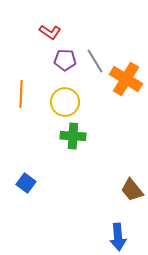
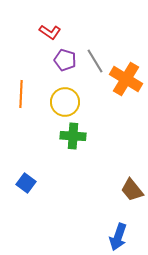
purple pentagon: rotated 15 degrees clockwise
blue arrow: rotated 24 degrees clockwise
